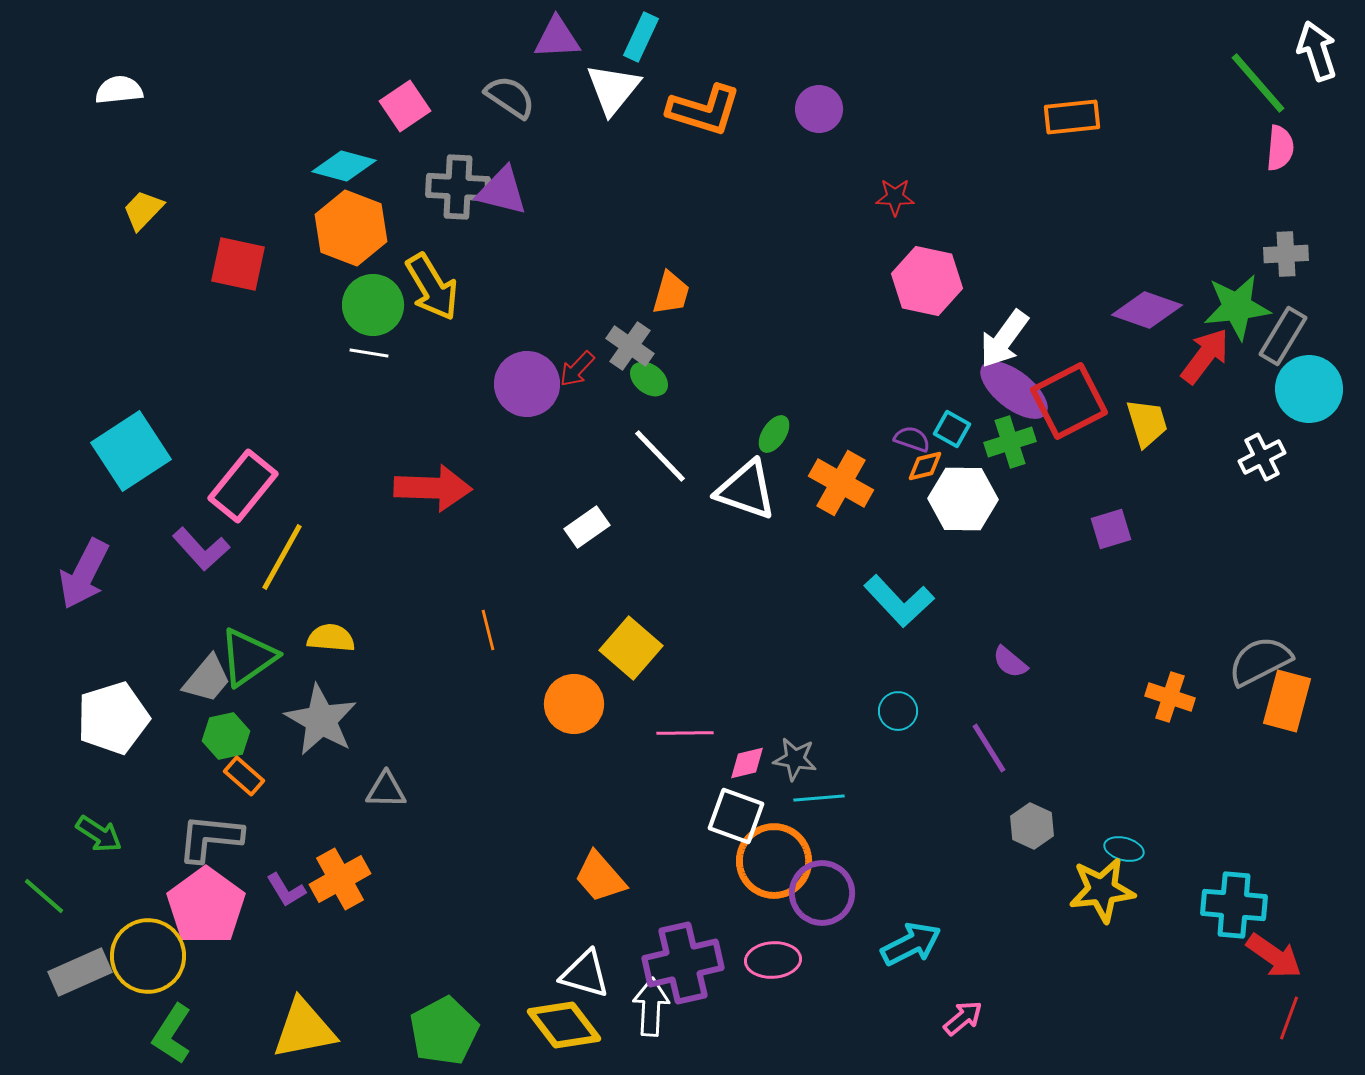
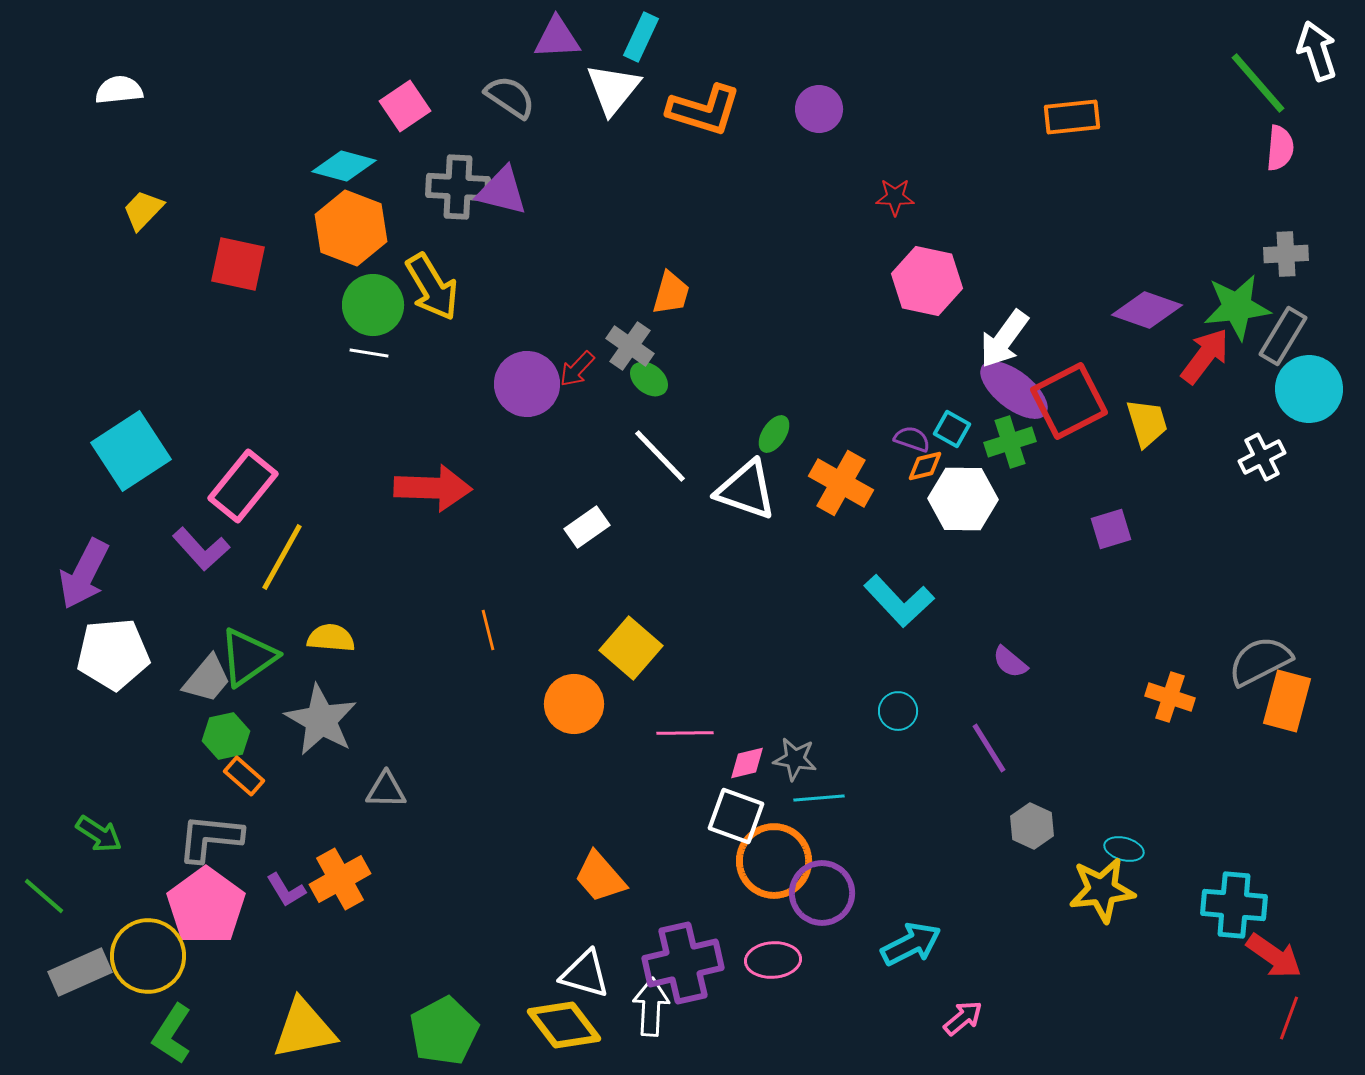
white pentagon at (113, 718): moved 64 px up; rotated 12 degrees clockwise
